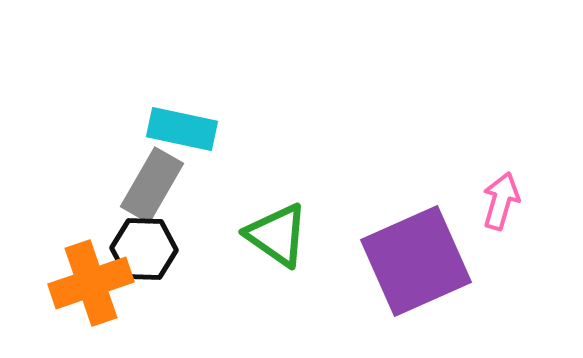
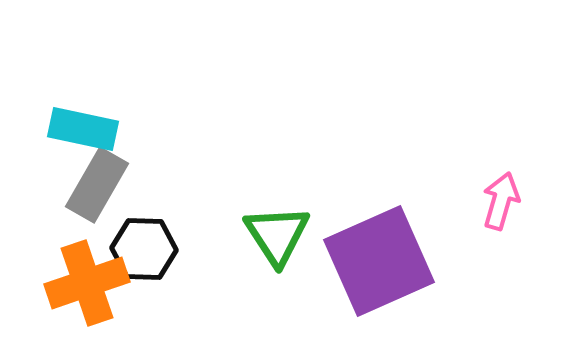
cyan rectangle: moved 99 px left
gray rectangle: moved 55 px left
green triangle: rotated 22 degrees clockwise
purple square: moved 37 px left
orange cross: moved 4 px left
